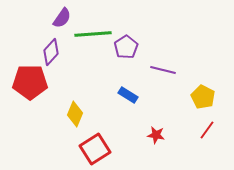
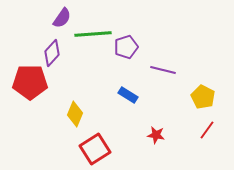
purple pentagon: rotated 15 degrees clockwise
purple diamond: moved 1 px right, 1 px down
